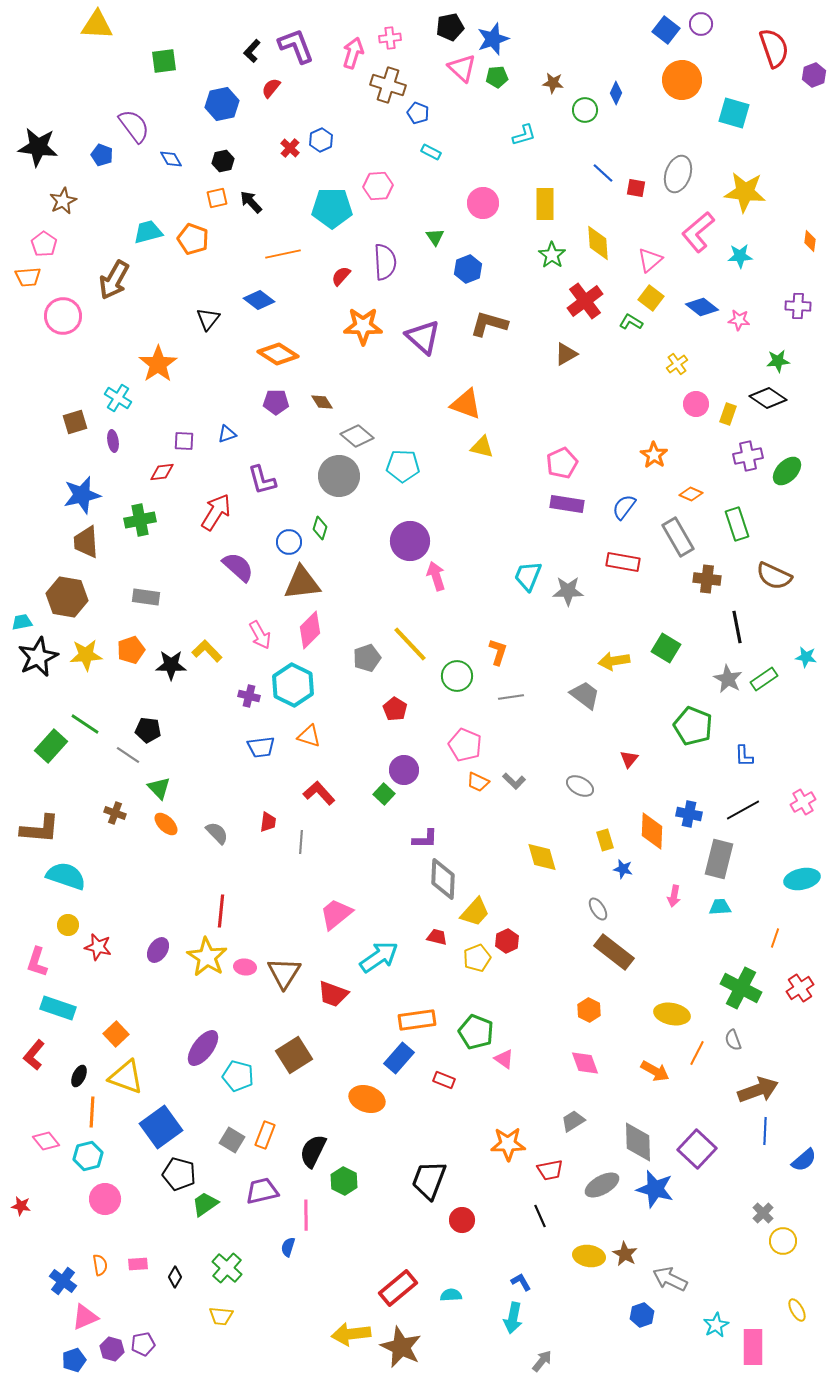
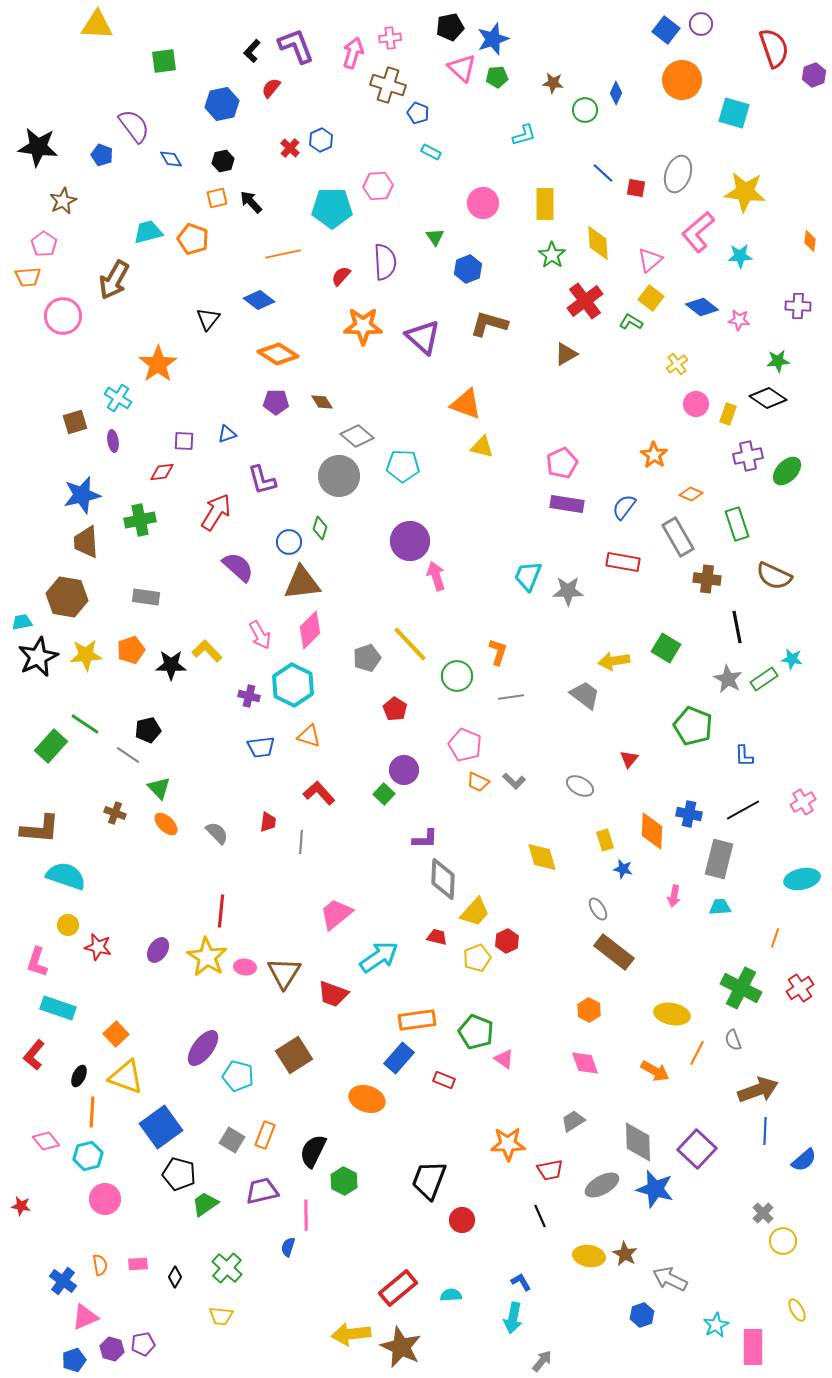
cyan star at (806, 657): moved 14 px left, 2 px down
black pentagon at (148, 730): rotated 20 degrees counterclockwise
